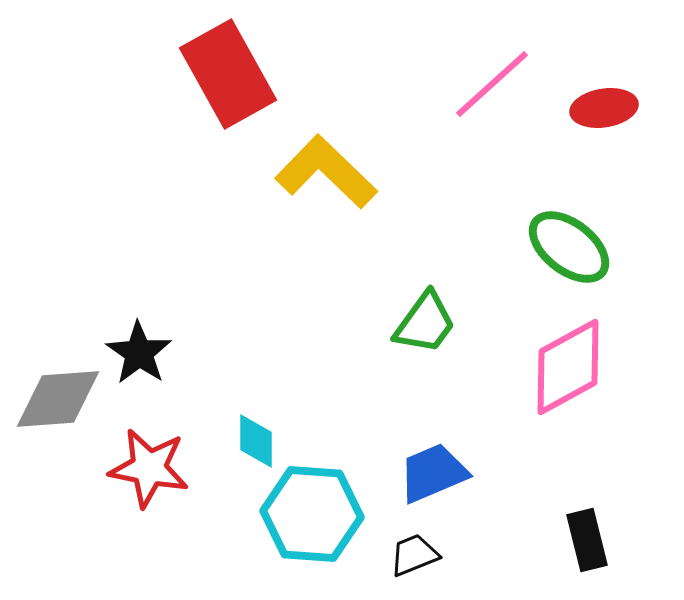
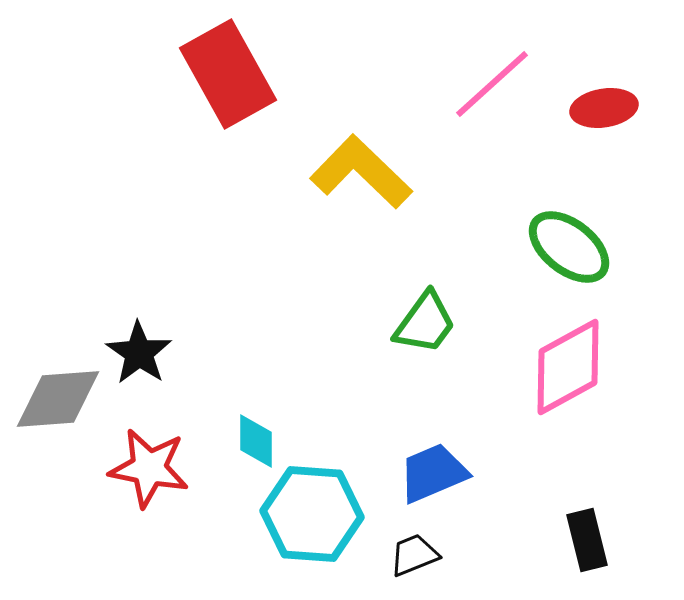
yellow L-shape: moved 35 px right
